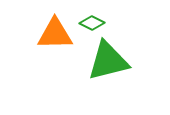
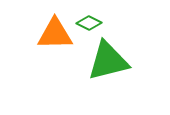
green diamond: moved 3 px left
